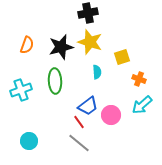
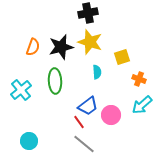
orange semicircle: moved 6 px right, 2 px down
cyan cross: rotated 20 degrees counterclockwise
gray line: moved 5 px right, 1 px down
